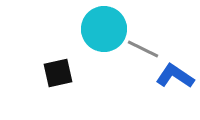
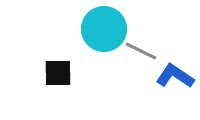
gray line: moved 2 px left, 2 px down
black square: rotated 12 degrees clockwise
